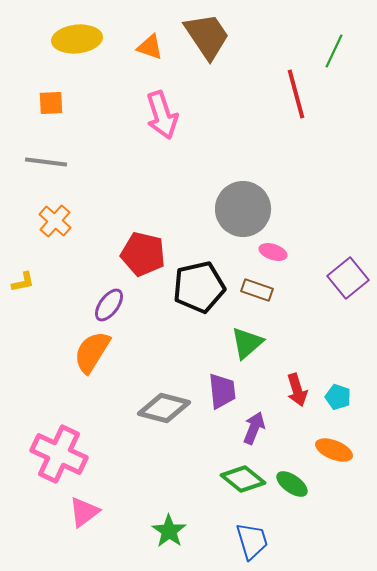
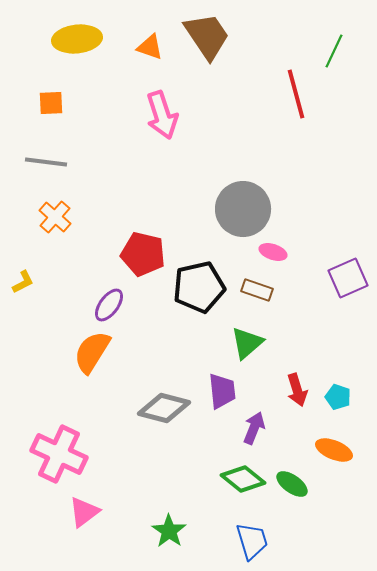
orange cross: moved 4 px up
purple square: rotated 15 degrees clockwise
yellow L-shape: rotated 15 degrees counterclockwise
